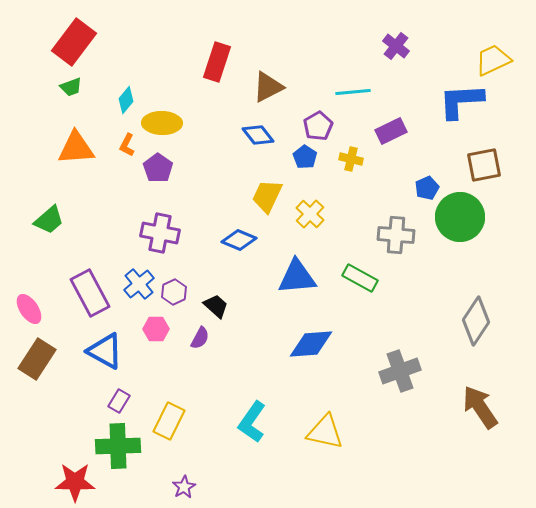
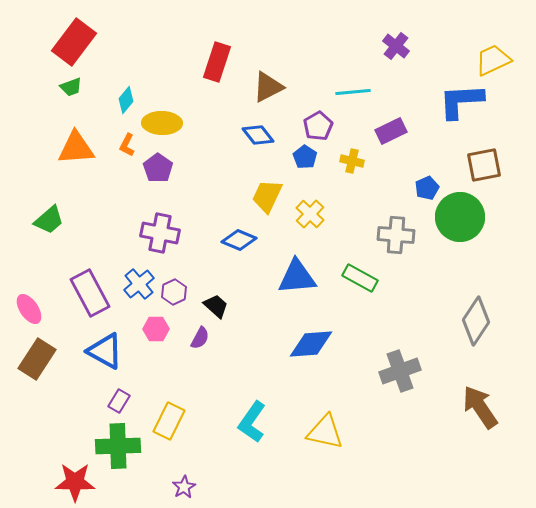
yellow cross at (351, 159): moved 1 px right, 2 px down
